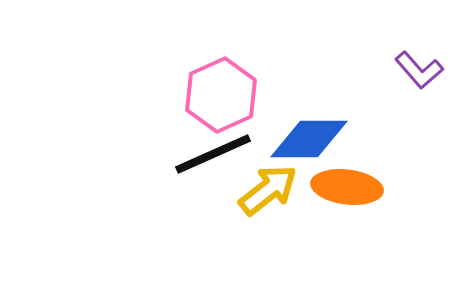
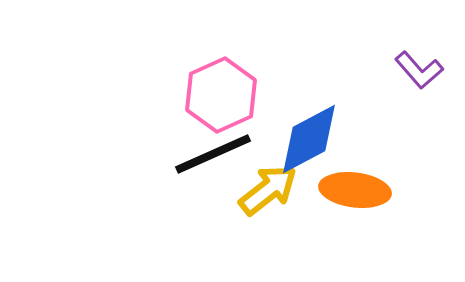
blue diamond: rotated 28 degrees counterclockwise
orange ellipse: moved 8 px right, 3 px down
